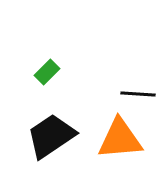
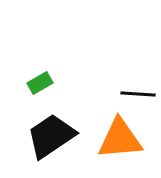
green rectangle: moved 7 px left, 11 px down; rotated 15 degrees clockwise
